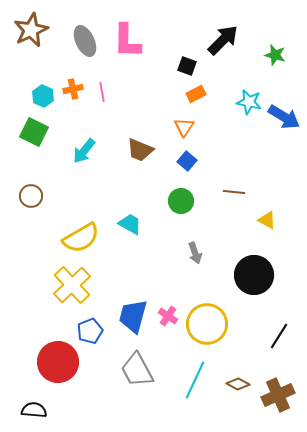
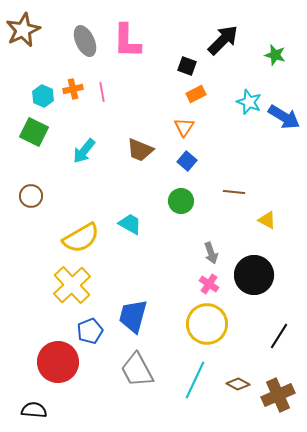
brown star: moved 8 px left
cyan star: rotated 10 degrees clockwise
gray arrow: moved 16 px right
pink cross: moved 41 px right, 32 px up
